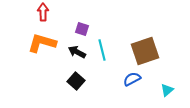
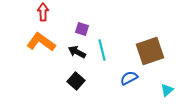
orange L-shape: moved 1 px left, 1 px up; rotated 20 degrees clockwise
brown square: moved 5 px right
blue semicircle: moved 3 px left, 1 px up
